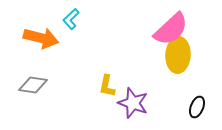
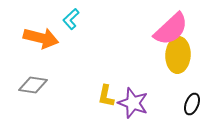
yellow L-shape: moved 1 px left, 10 px down
black ellipse: moved 5 px left, 3 px up
